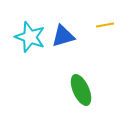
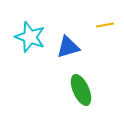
blue triangle: moved 5 px right, 11 px down
